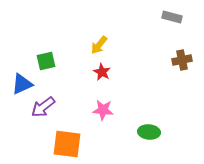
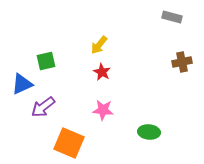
brown cross: moved 2 px down
orange square: moved 2 px right, 1 px up; rotated 16 degrees clockwise
